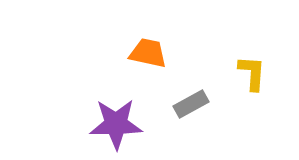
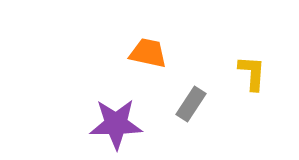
gray rectangle: rotated 28 degrees counterclockwise
